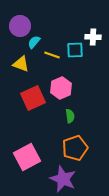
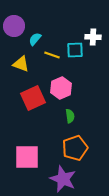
purple circle: moved 6 px left
cyan semicircle: moved 1 px right, 3 px up
pink square: rotated 28 degrees clockwise
